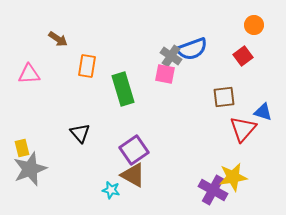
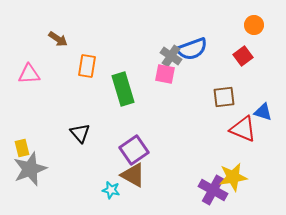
red triangle: rotated 48 degrees counterclockwise
